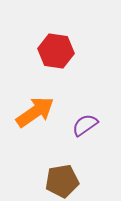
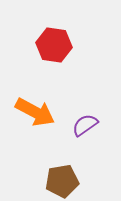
red hexagon: moved 2 px left, 6 px up
orange arrow: rotated 63 degrees clockwise
